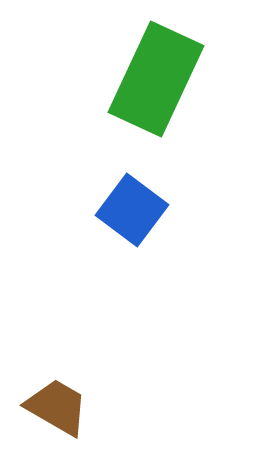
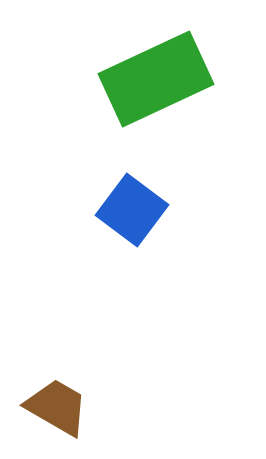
green rectangle: rotated 40 degrees clockwise
